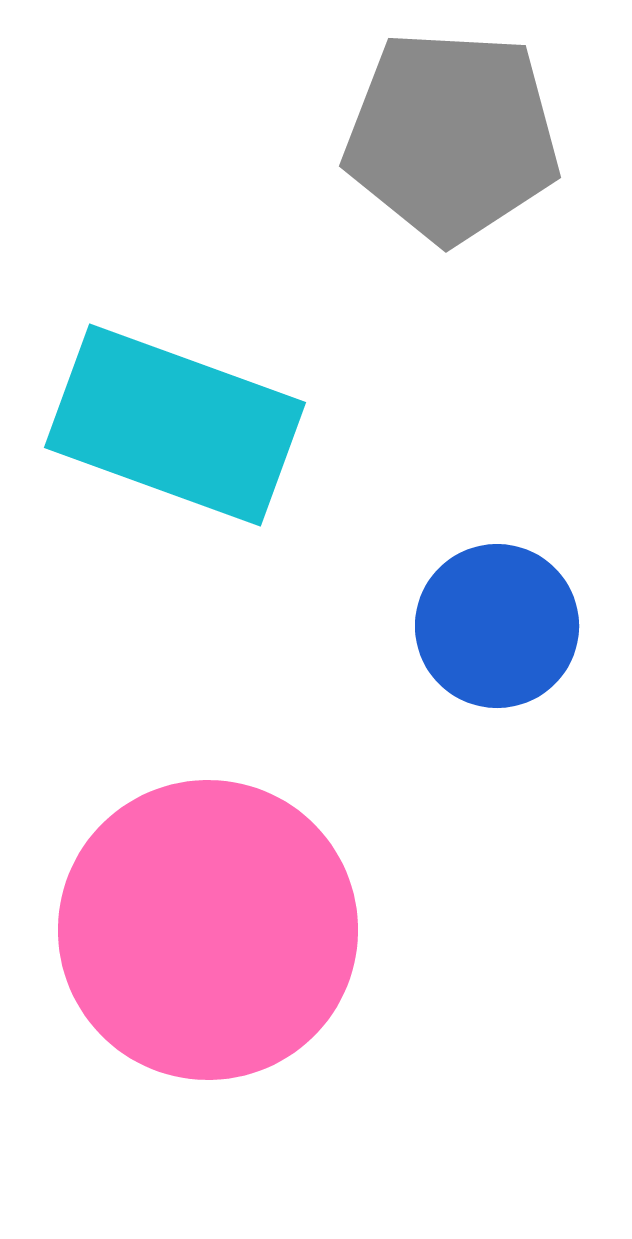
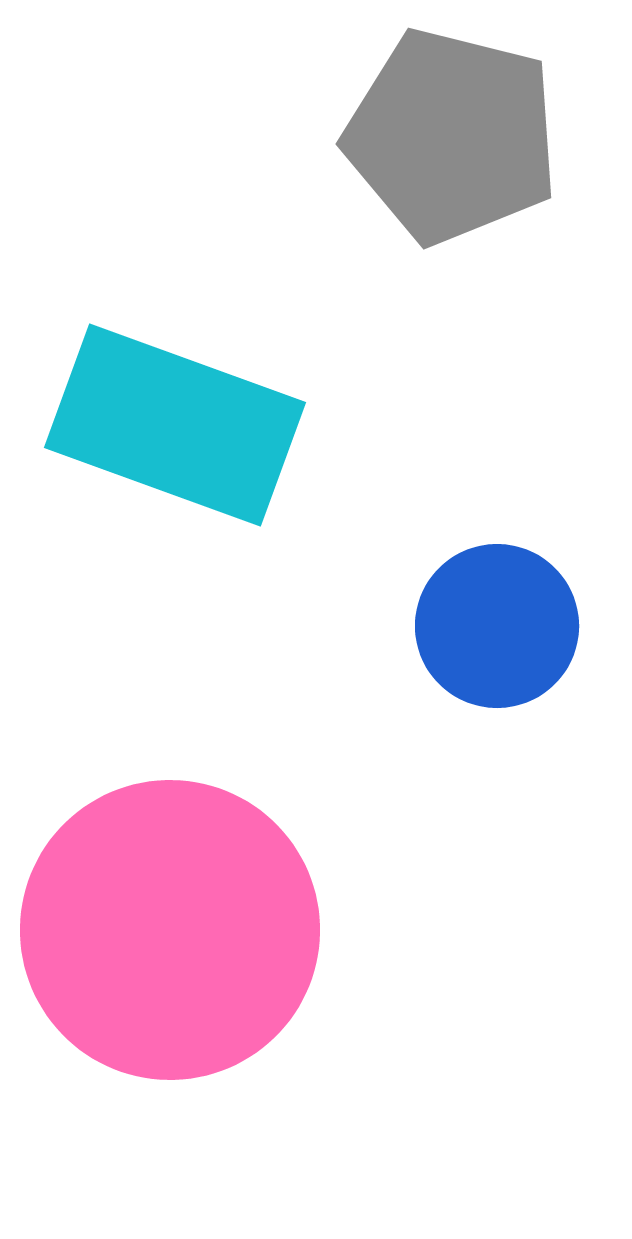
gray pentagon: rotated 11 degrees clockwise
pink circle: moved 38 px left
